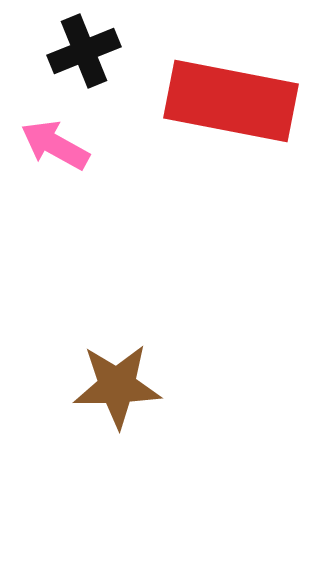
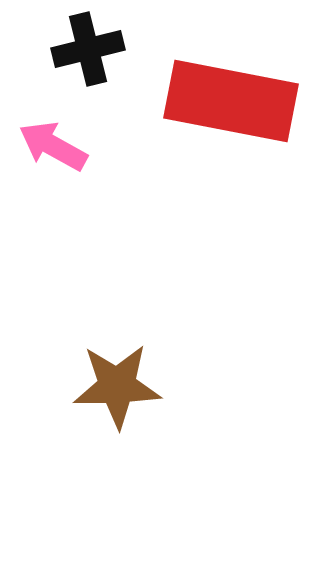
black cross: moved 4 px right, 2 px up; rotated 8 degrees clockwise
pink arrow: moved 2 px left, 1 px down
